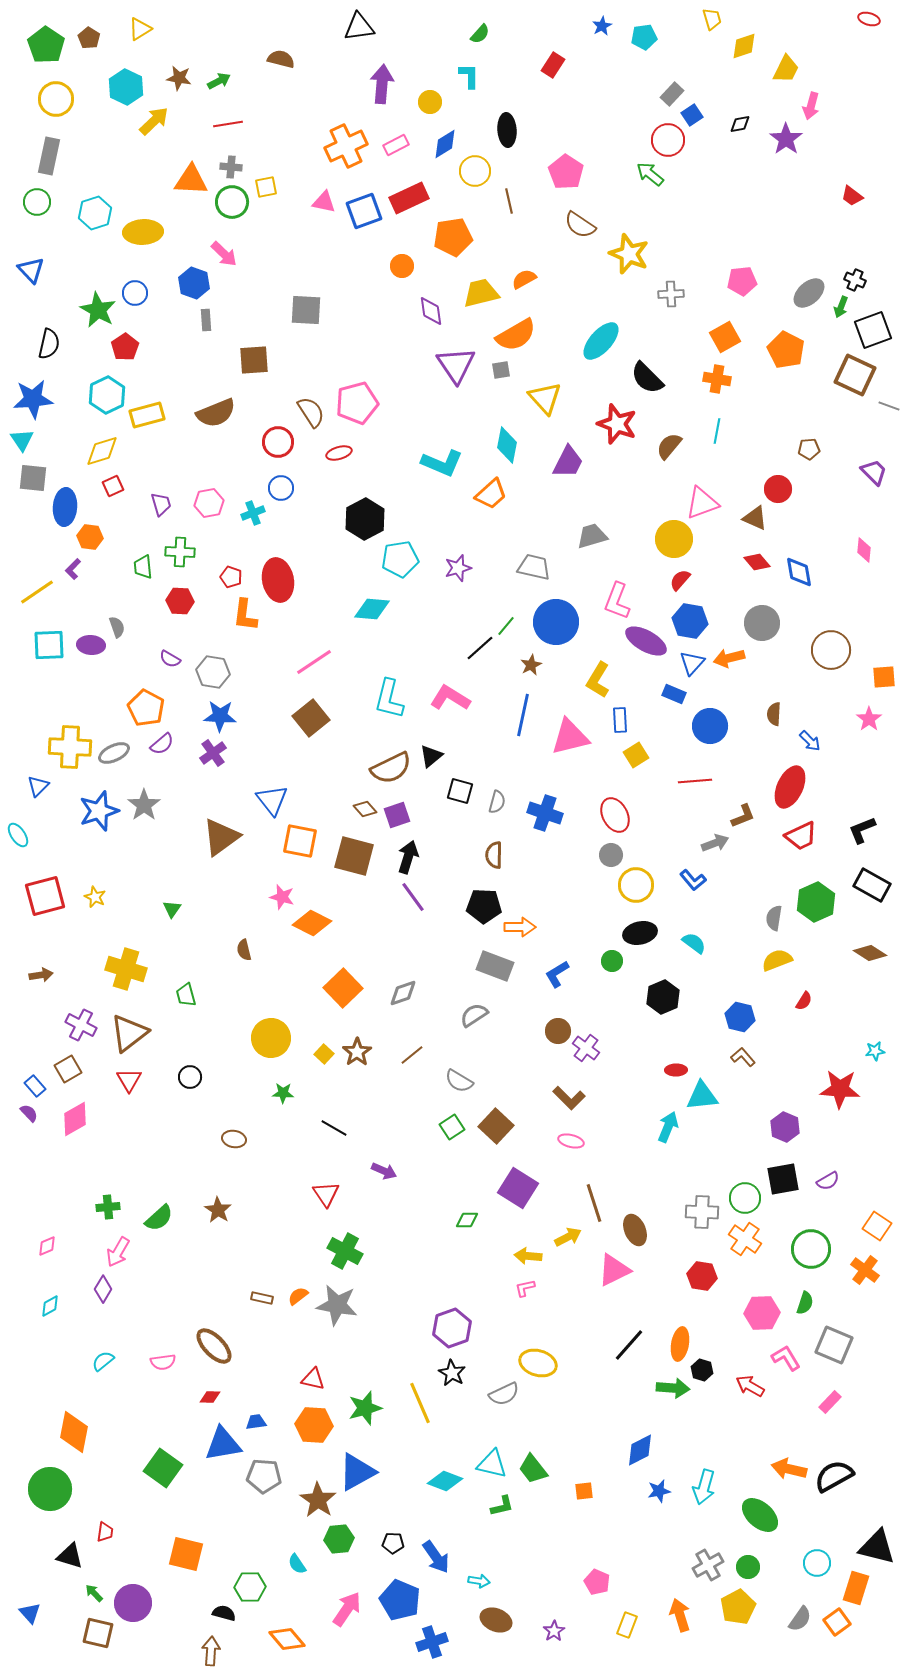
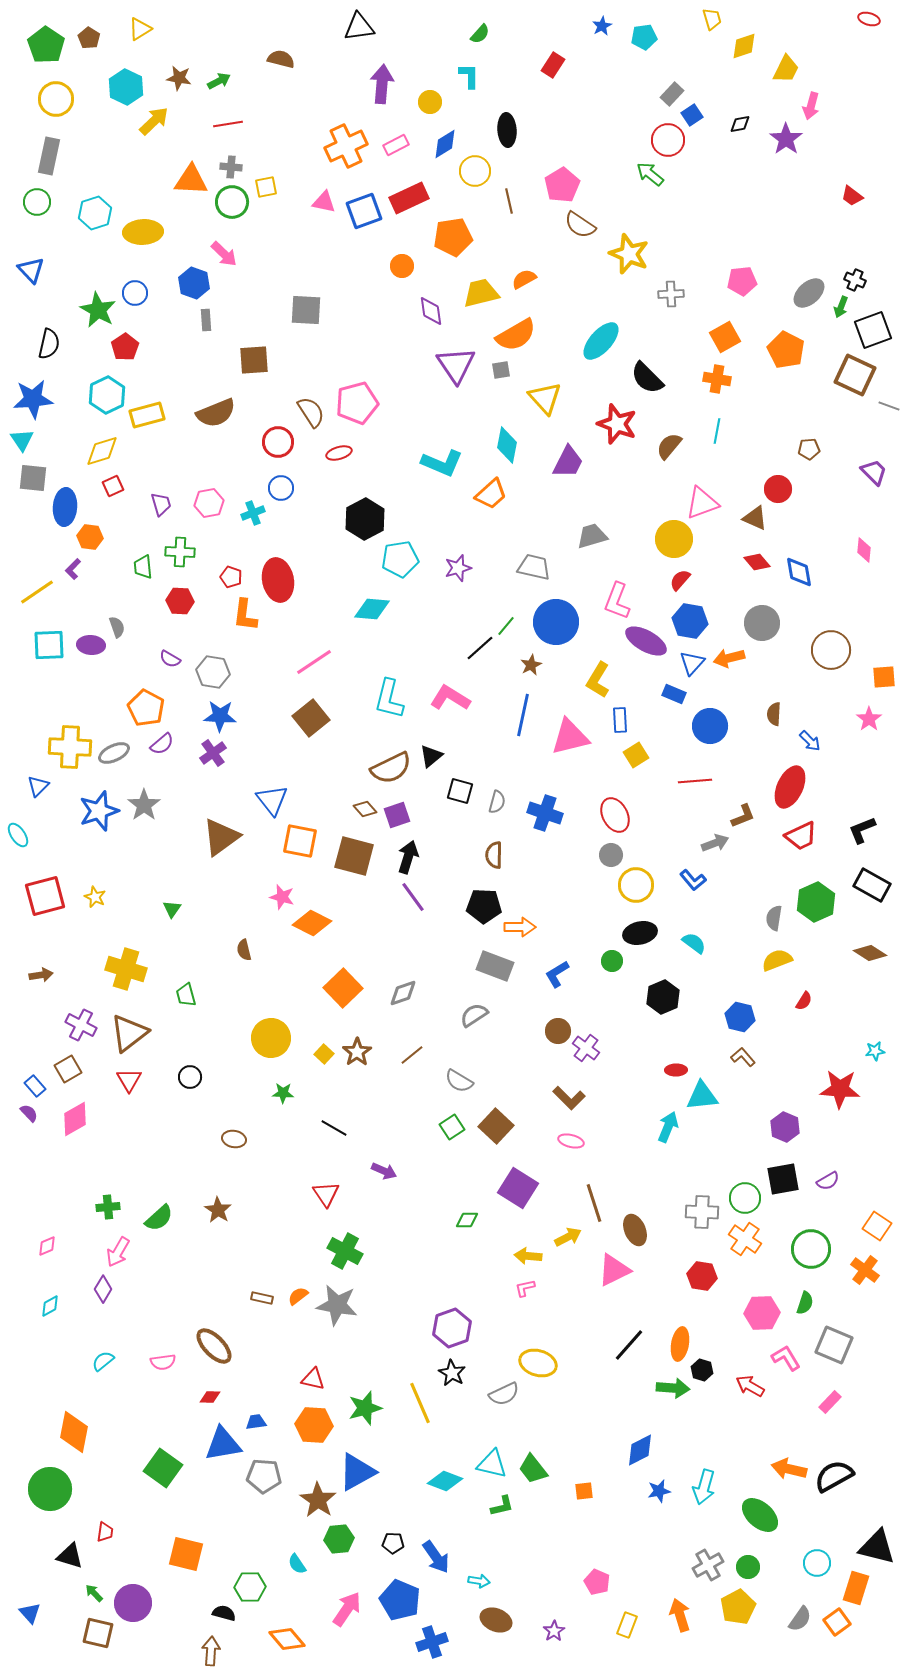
pink pentagon at (566, 172): moved 4 px left, 13 px down; rotated 8 degrees clockwise
